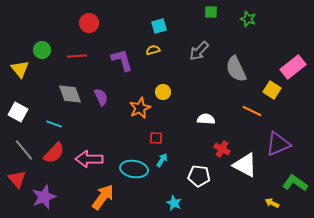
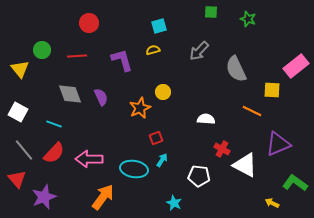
pink rectangle: moved 3 px right, 1 px up
yellow square: rotated 30 degrees counterclockwise
red square: rotated 24 degrees counterclockwise
